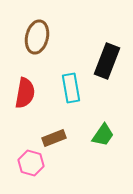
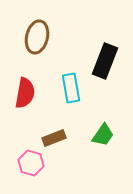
black rectangle: moved 2 px left
